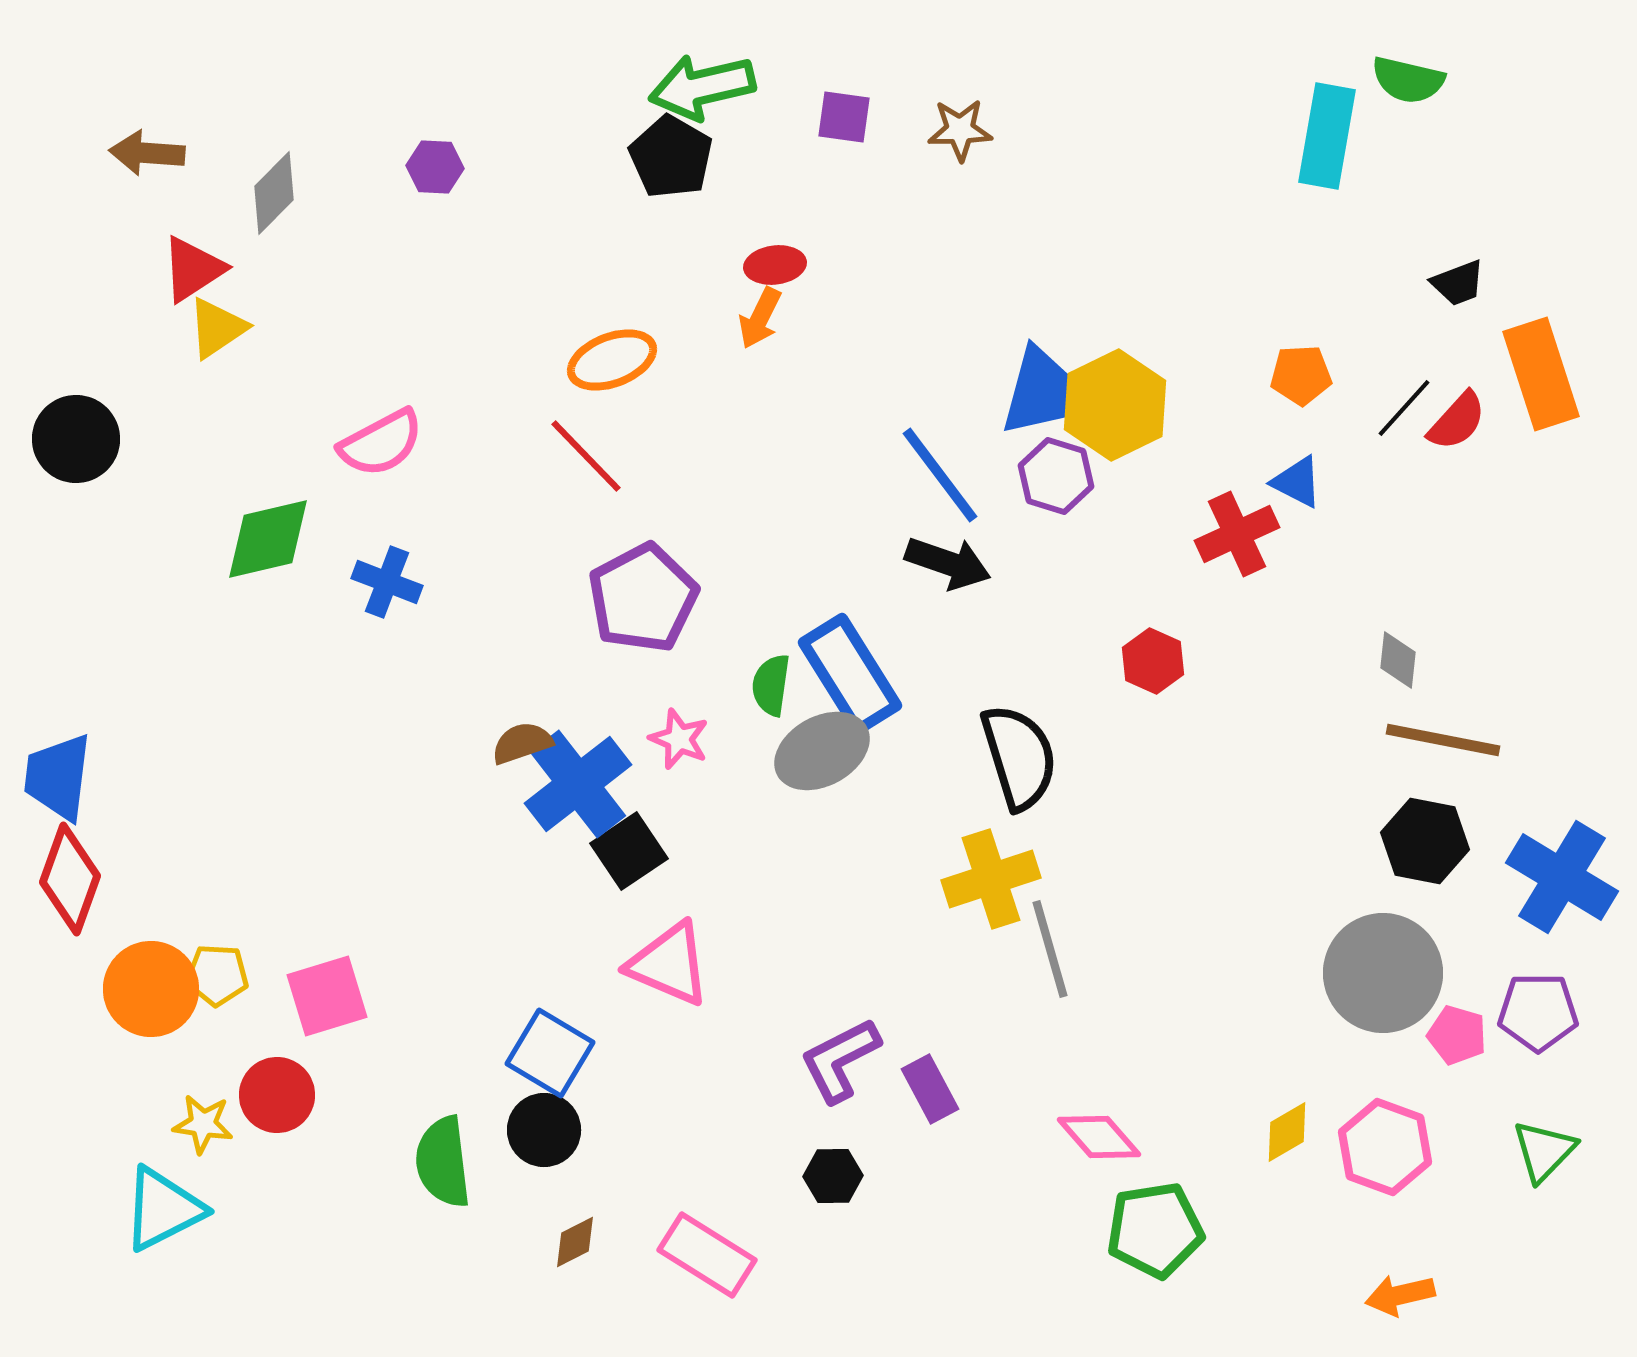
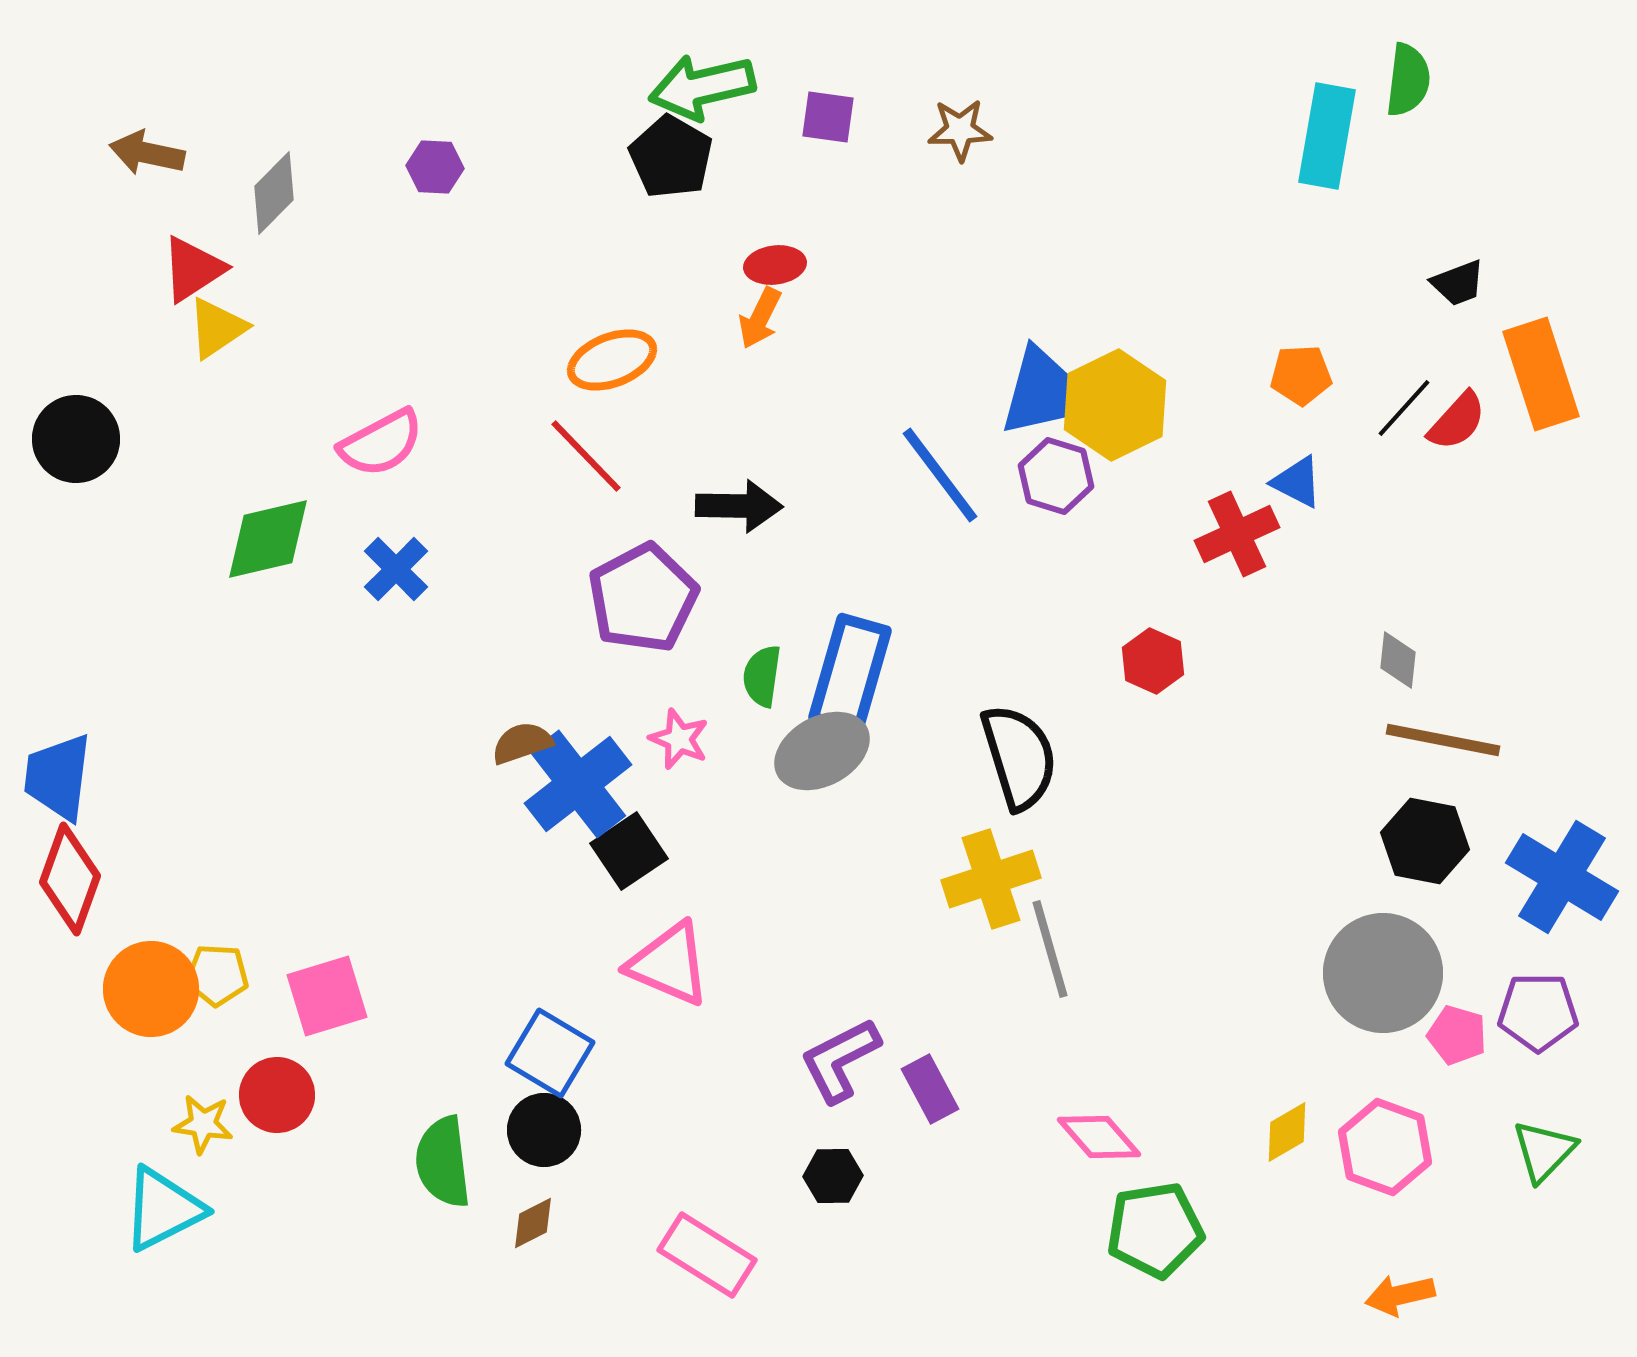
green semicircle at (1408, 80): rotated 96 degrees counterclockwise
purple square at (844, 117): moved 16 px left
brown arrow at (147, 153): rotated 8 degrees clockwise
black arrow at (948, 563): moved 209 px left, 57 px up; rotated 18 degrees counterclockwise
blue cross at (387, 582): moved 9 px right, 13 px up; rotated 24 degrees clockwise
blue rectangle at (850, 674): rotated 48 degrees clockwise
green semicircle at (771, 685): moved 9 px left, 9 px up
brown diamond at (575, 1242): moved 42 px left, 19 px up
